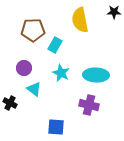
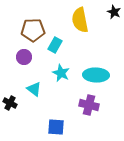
black star: rotated 24 degrees clockwise
purple circle: moved 11 px up
